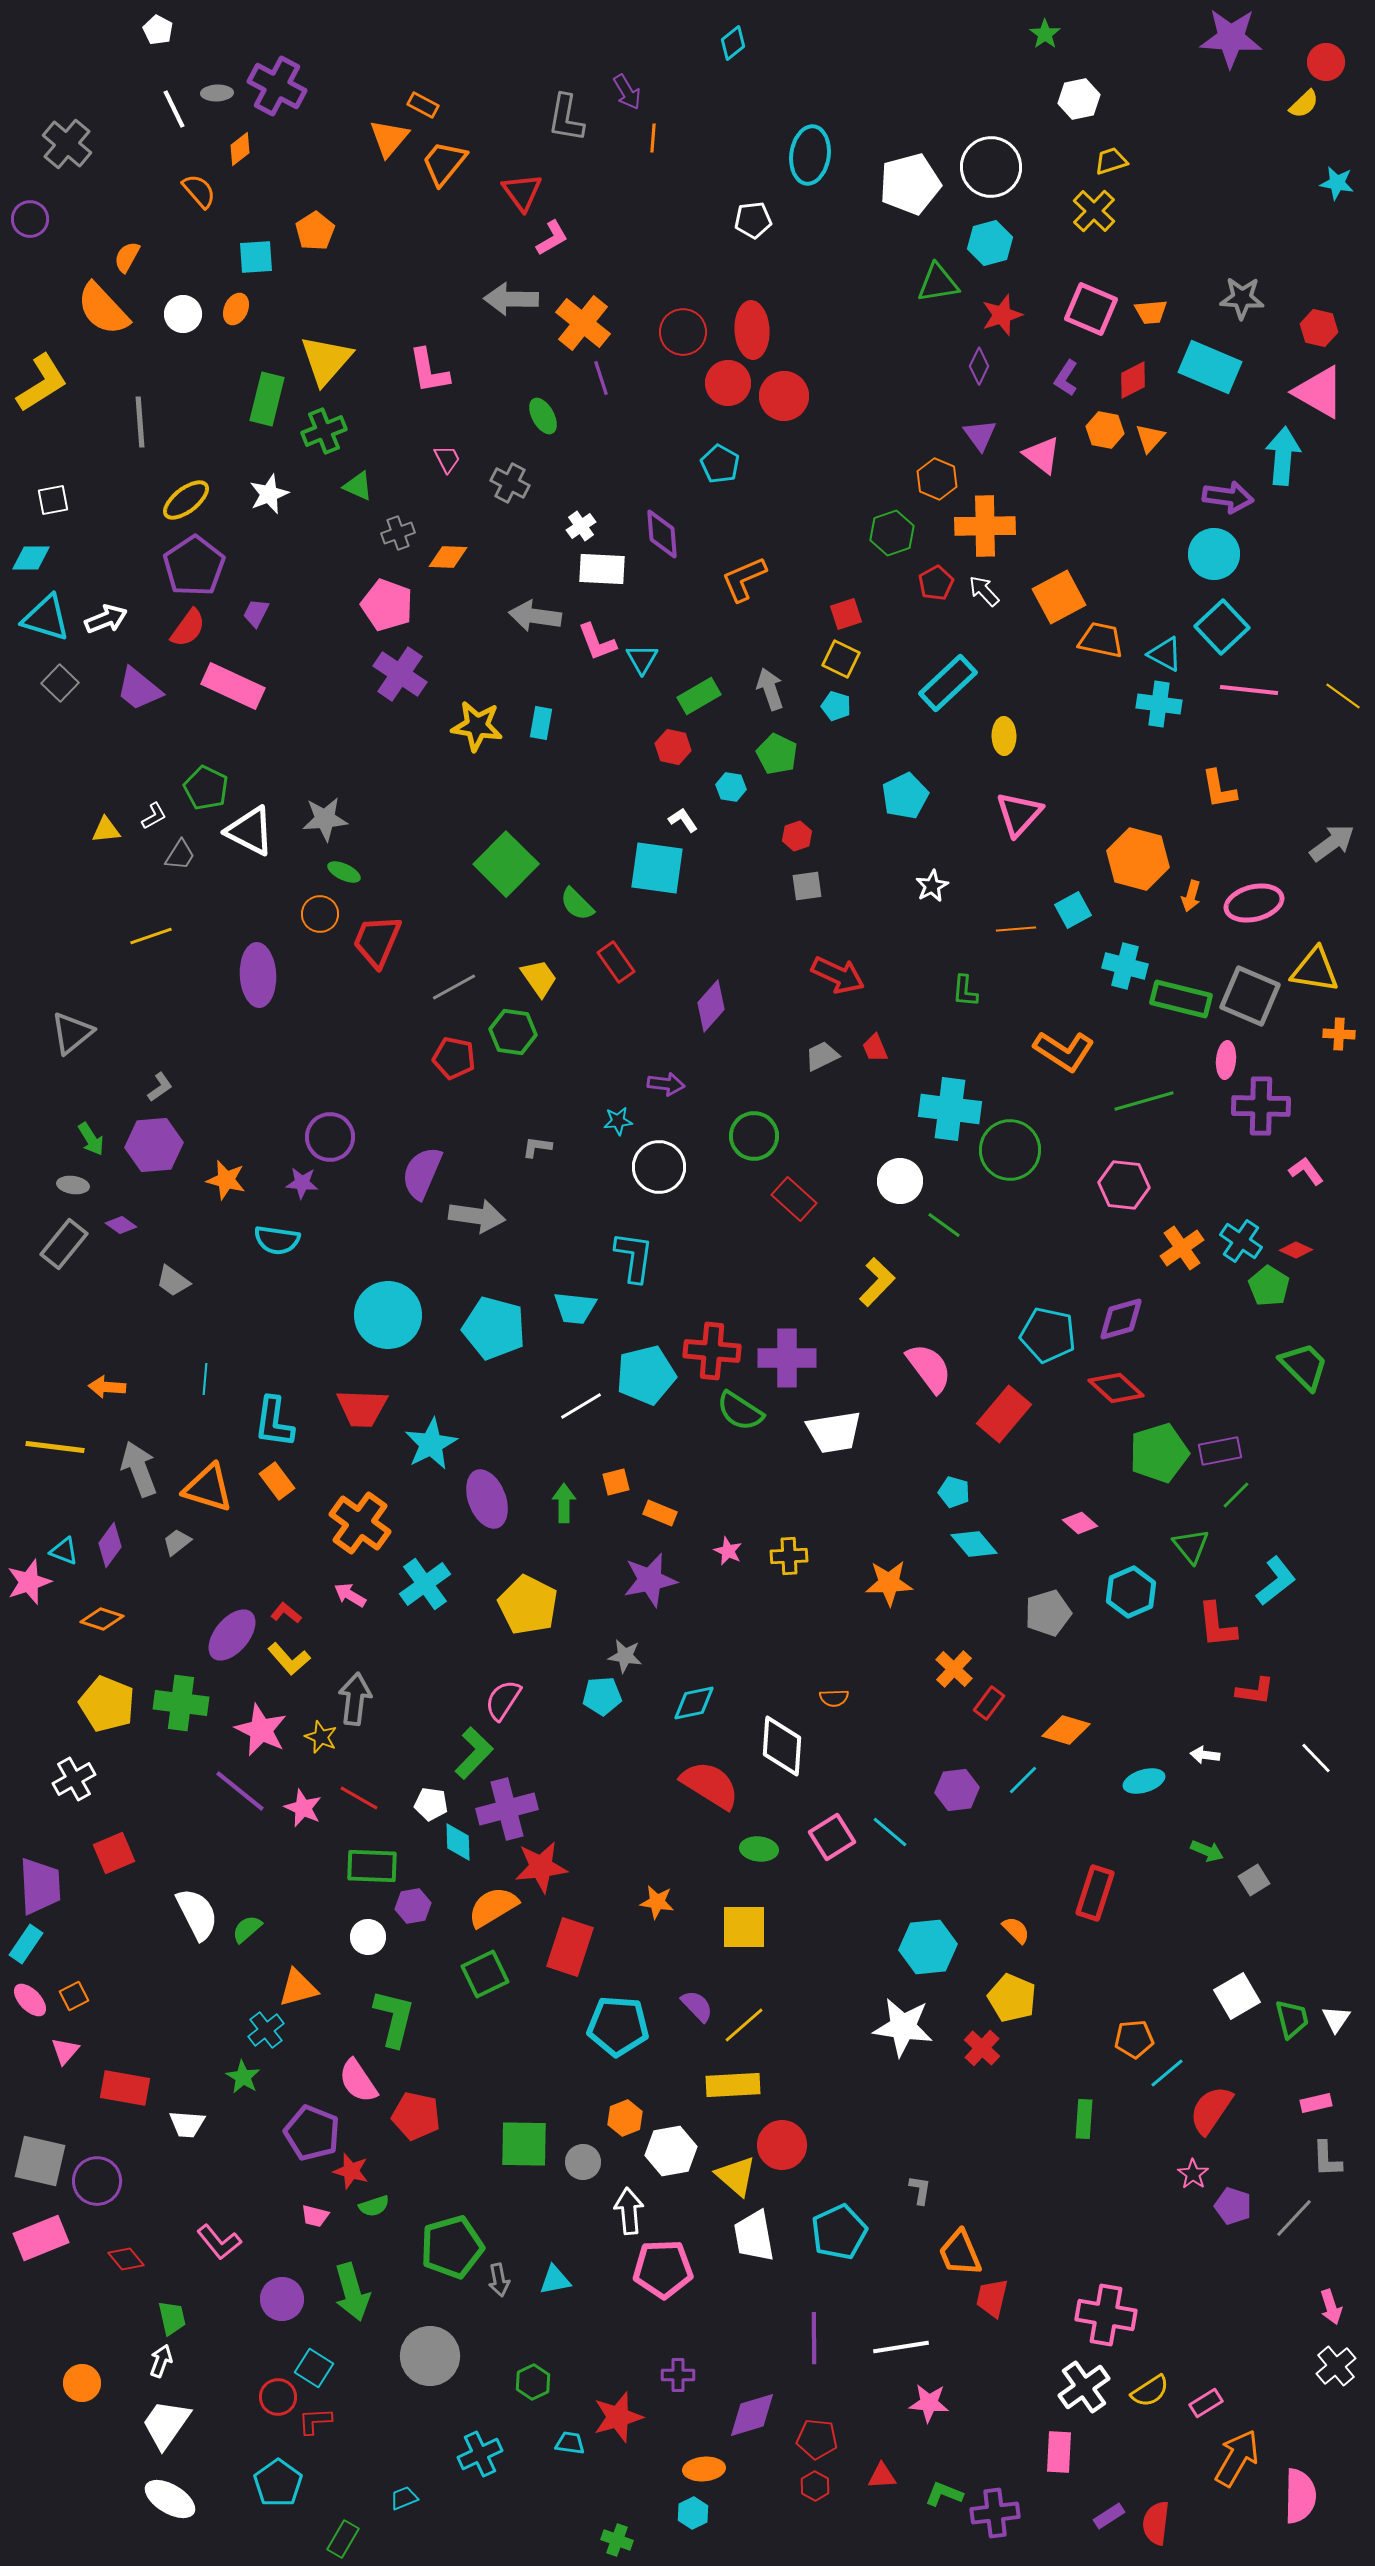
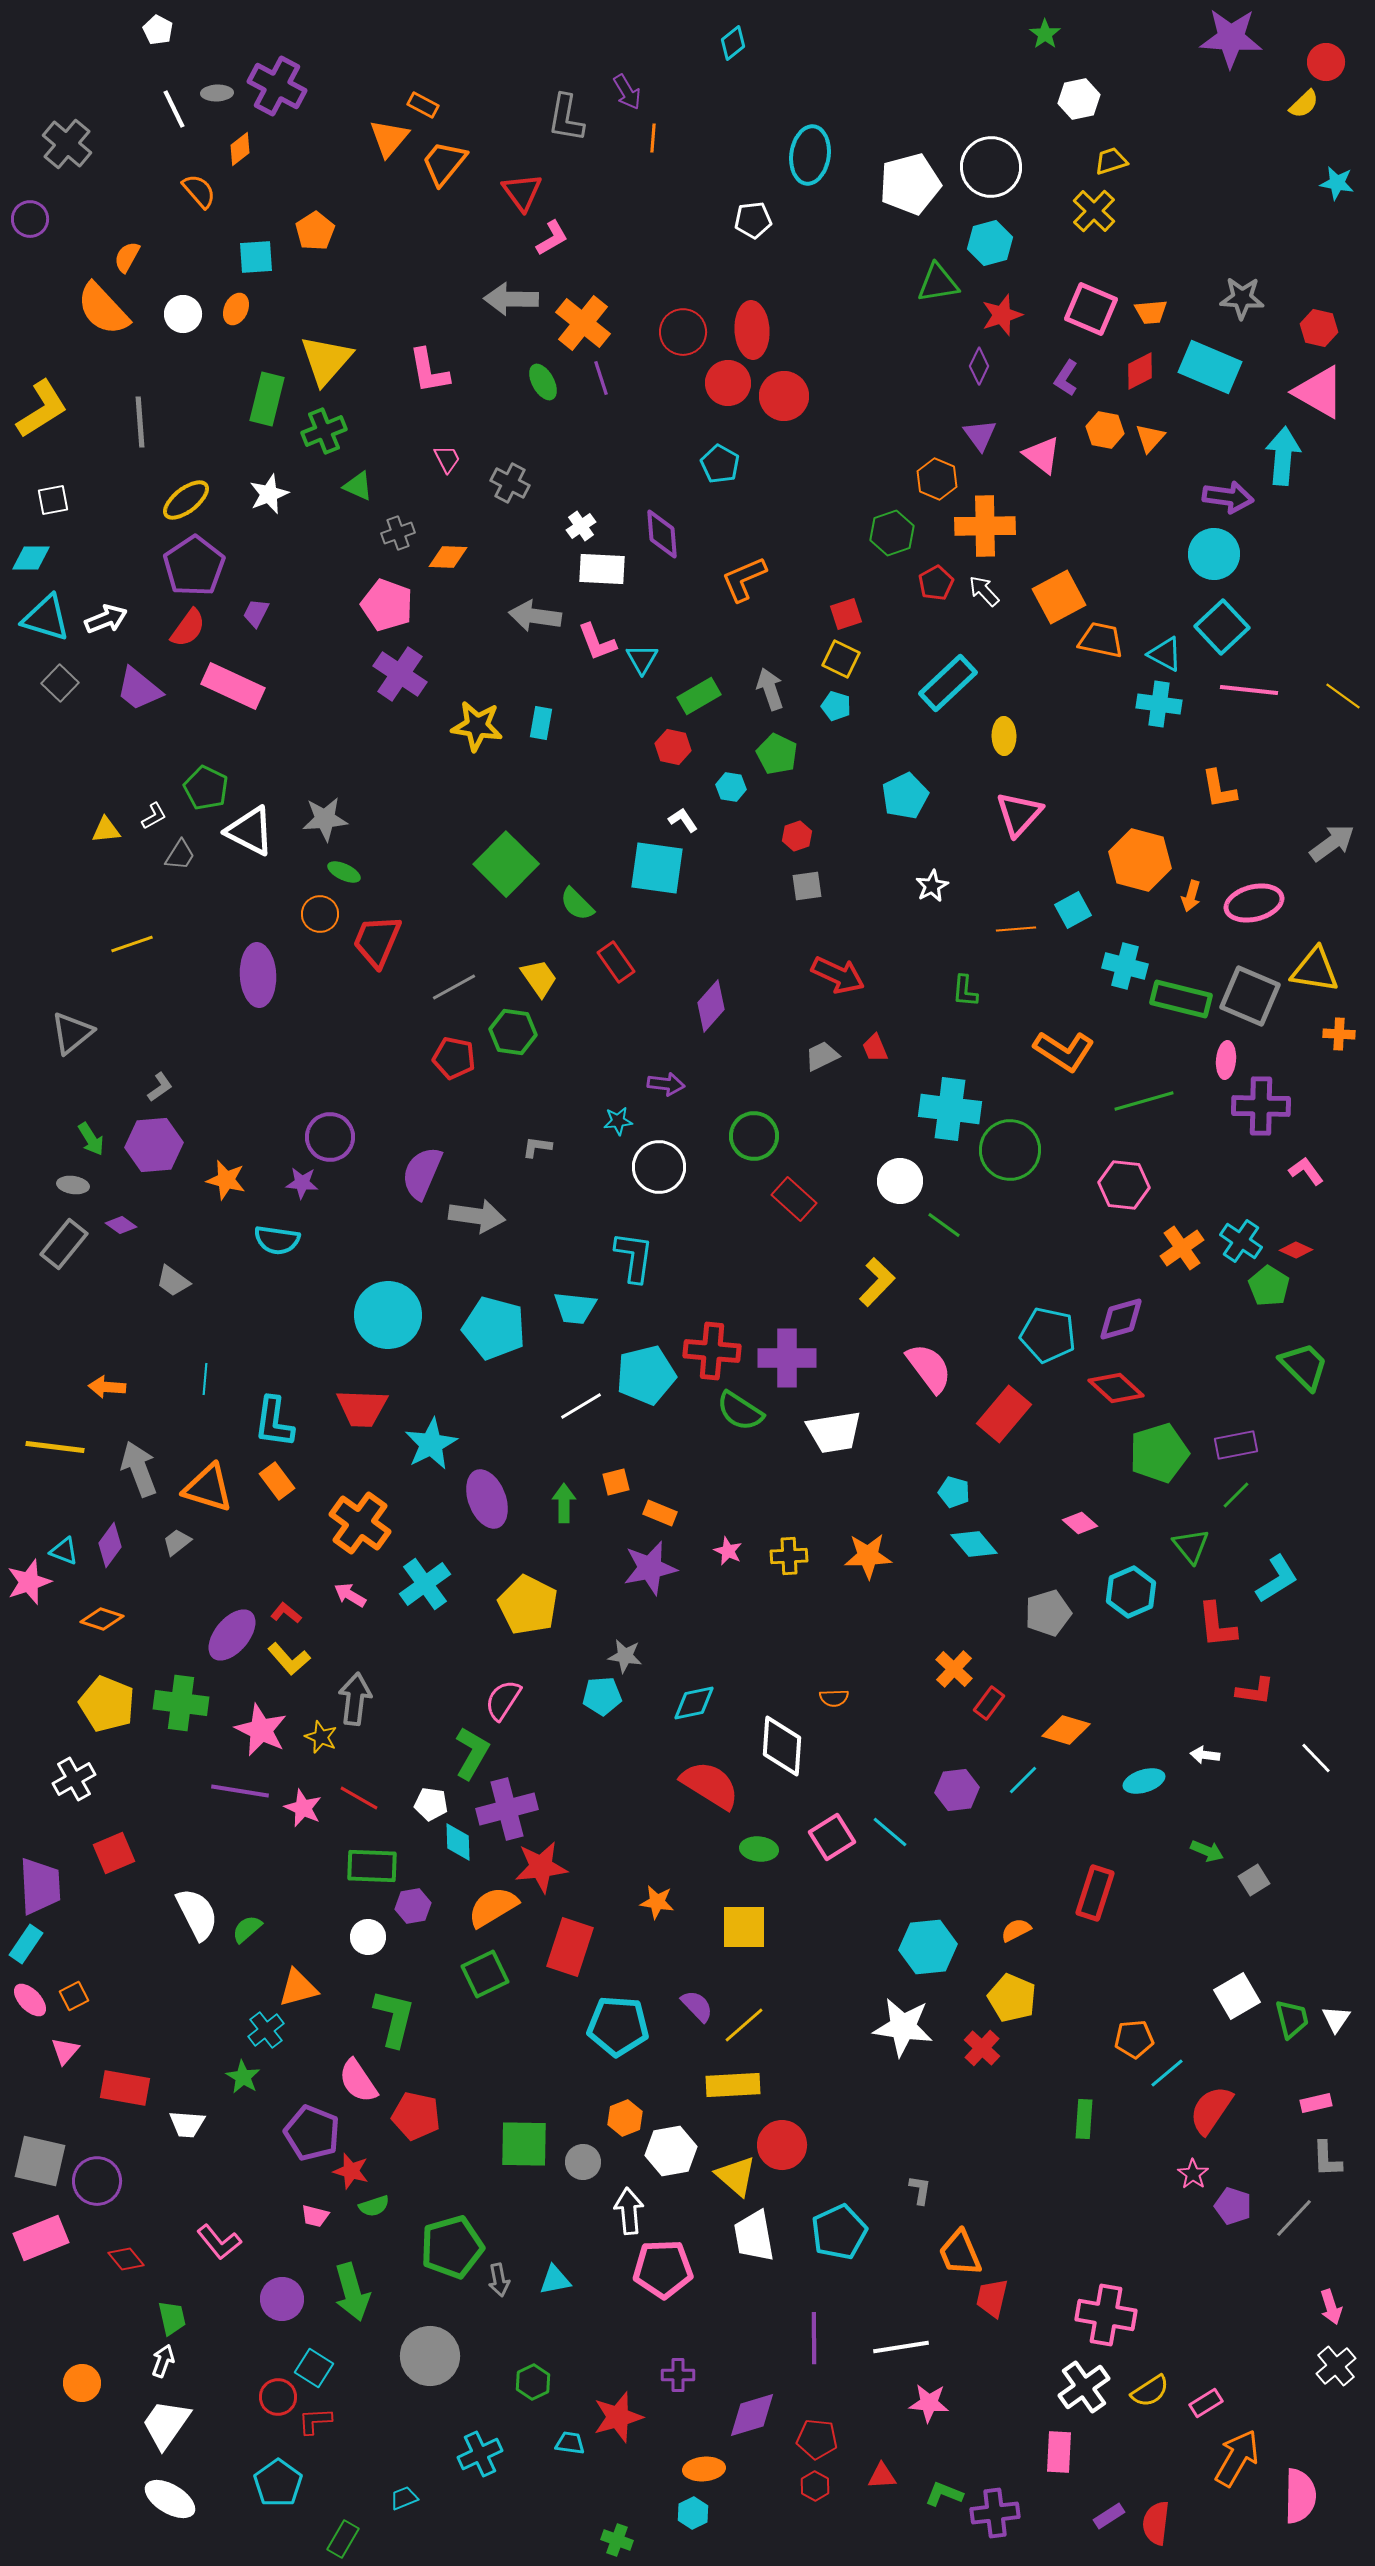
red diamond at (1133, 380): moved 7 px right, 9 px up
yellow L-shape at (42, 383): moved 26 px down
green ellipse at (543, 416): moved 34 px up
orange hexagon at (1138, 859): moved 2 px right, 1 px down
yellow line at (151, 936): moved 19 px left, 8 px down
purple rectangle at (1220, 1451): moved 16 px right, 6 px up
purple star at (650, 1580): moved 12 px up
cyan L-shape at (1276, 1581): moved 1 px right, 2 px up; rotated 6 degrees clockwise
orange star at (889, 1583): moved 21 px left, 27 px up
green L-shape at (474, 1753): moved 2 px left; rotated 14 degrees counterclockwise
purple line at (240, 1791): rotated 30 degrees counterclockwise
orange semicircle at (1016, 1930): rotated 72 degrees counterclockwise
white arrow at (161, 2361): moved 2 px right
